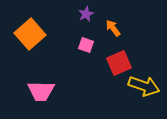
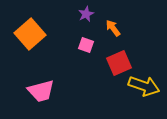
pink trapezoid: rotated 16 degrees counterclockwise
